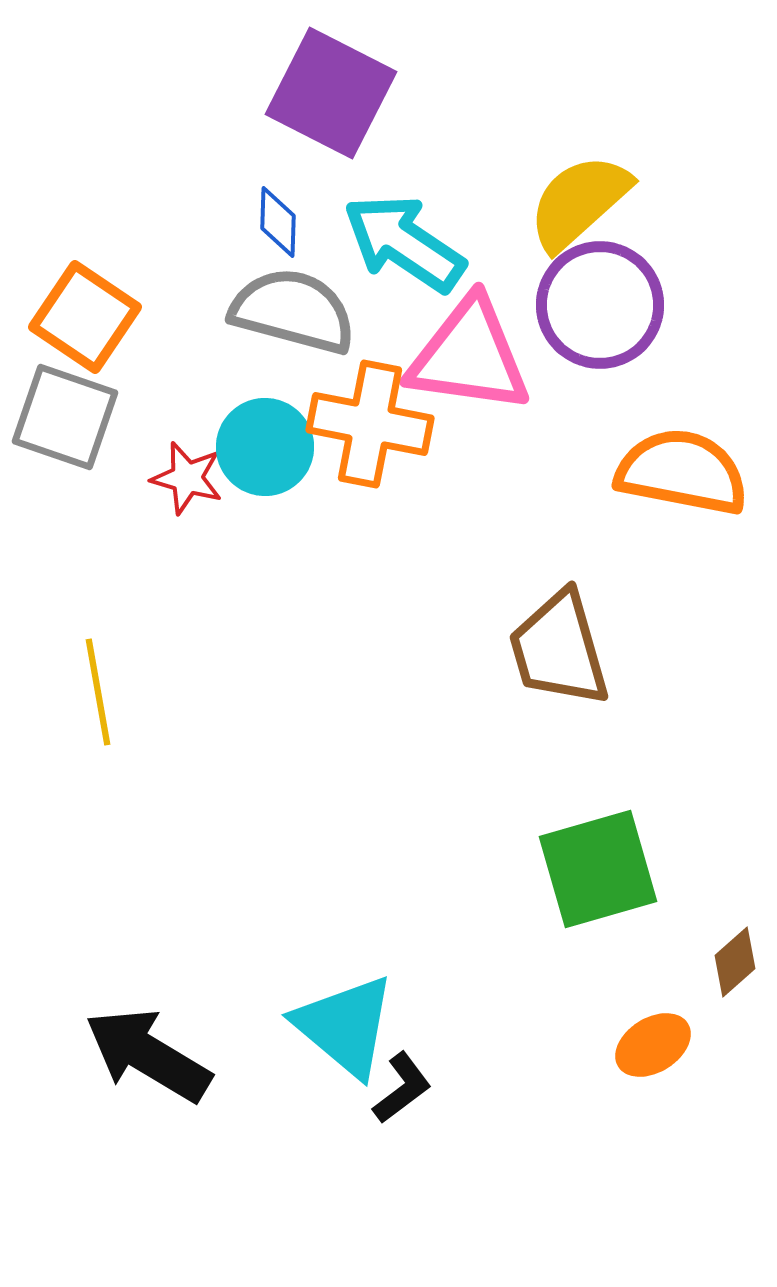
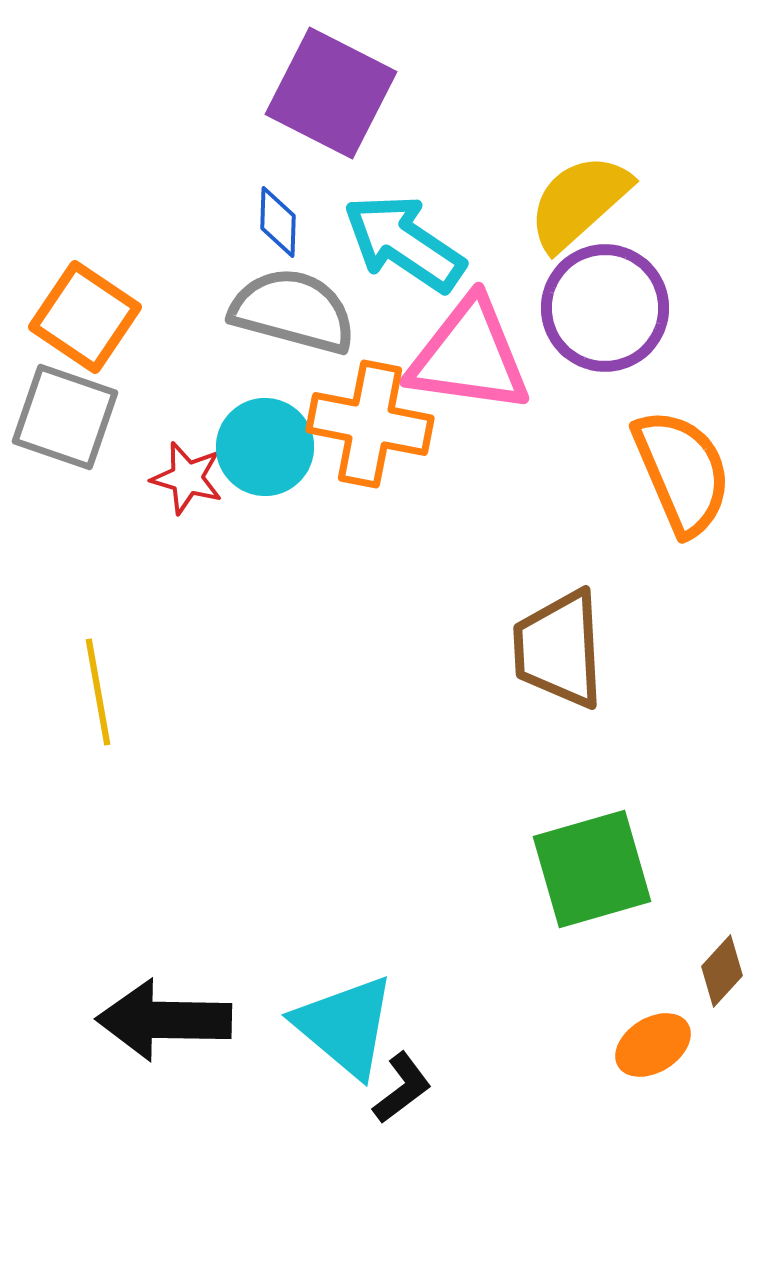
purple circle: moved 5 px right, 3 px down
orange semicircle: rotated 56 degrees clockwise
brown trapezoid: rotated 13 degrees clockwise
green square: moved 6 px left
brown diamond: moved 13 px left, 9 px down; rotated 6 degrees counterclockwise
black arrow: moved 16 px right, 35 px up; rotated 30 degrees counterclockwise
